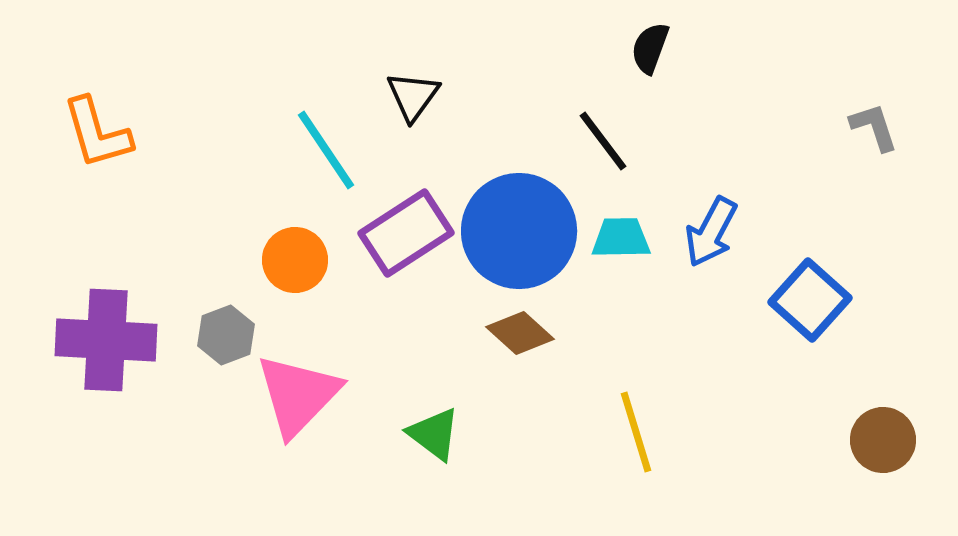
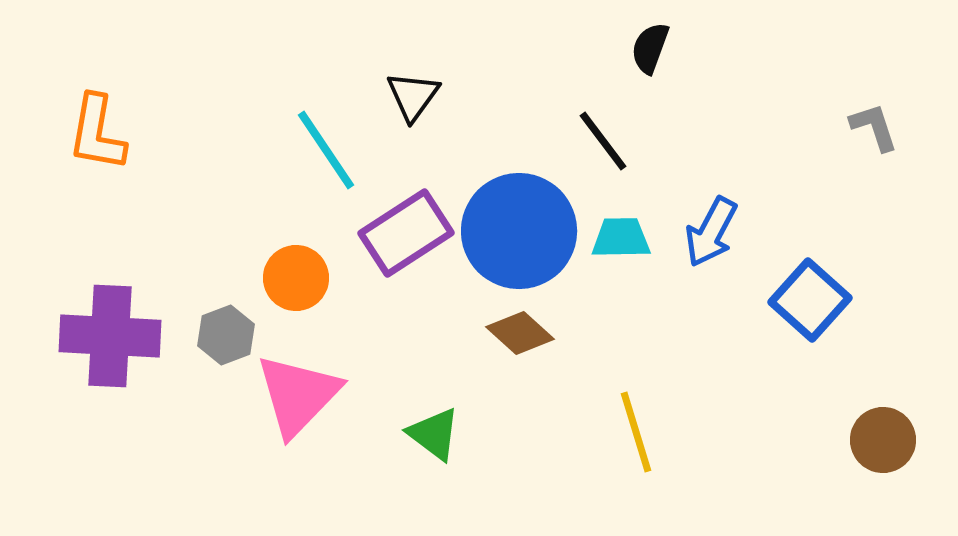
orange L-shape: rotated 26 degrees clockwise
orange circle: moved 1 px right, 18 px down
purple cross: moved 4 px right, 4 px up
